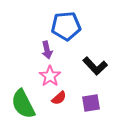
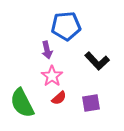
black L-shape: moved 2 px right, 5 px up
pink star: moved 2 px right
green semicircle: moved 1 px left, 1 px up
